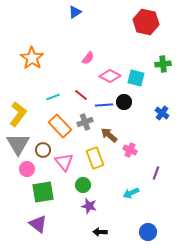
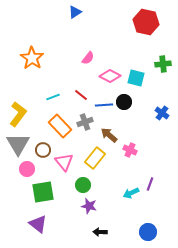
yellow rectangle: rotated 60 degrees clockwise
purple line: moved 6 px left, 11 px down
